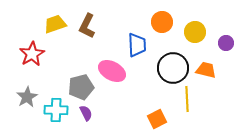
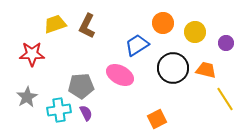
orange circle: moved 1 px right, 1 px down
blue trapezoid: rotated 120 degrees counterclockwise
red star: rotated 30 degrees clockwise
pink ellipse: moved 8 px right, 4 px down
gray pentagon: moved 1 px up; rotated 10 degrees clockwise
yellow line: moved 38 px right; rotated 30 degrees counterclockwise
cyan cross: moved 3 px right; rotated 10 degrees counterclockwise
